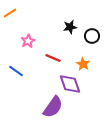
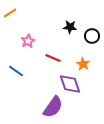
black star: rotated 16 degrees clockwise
